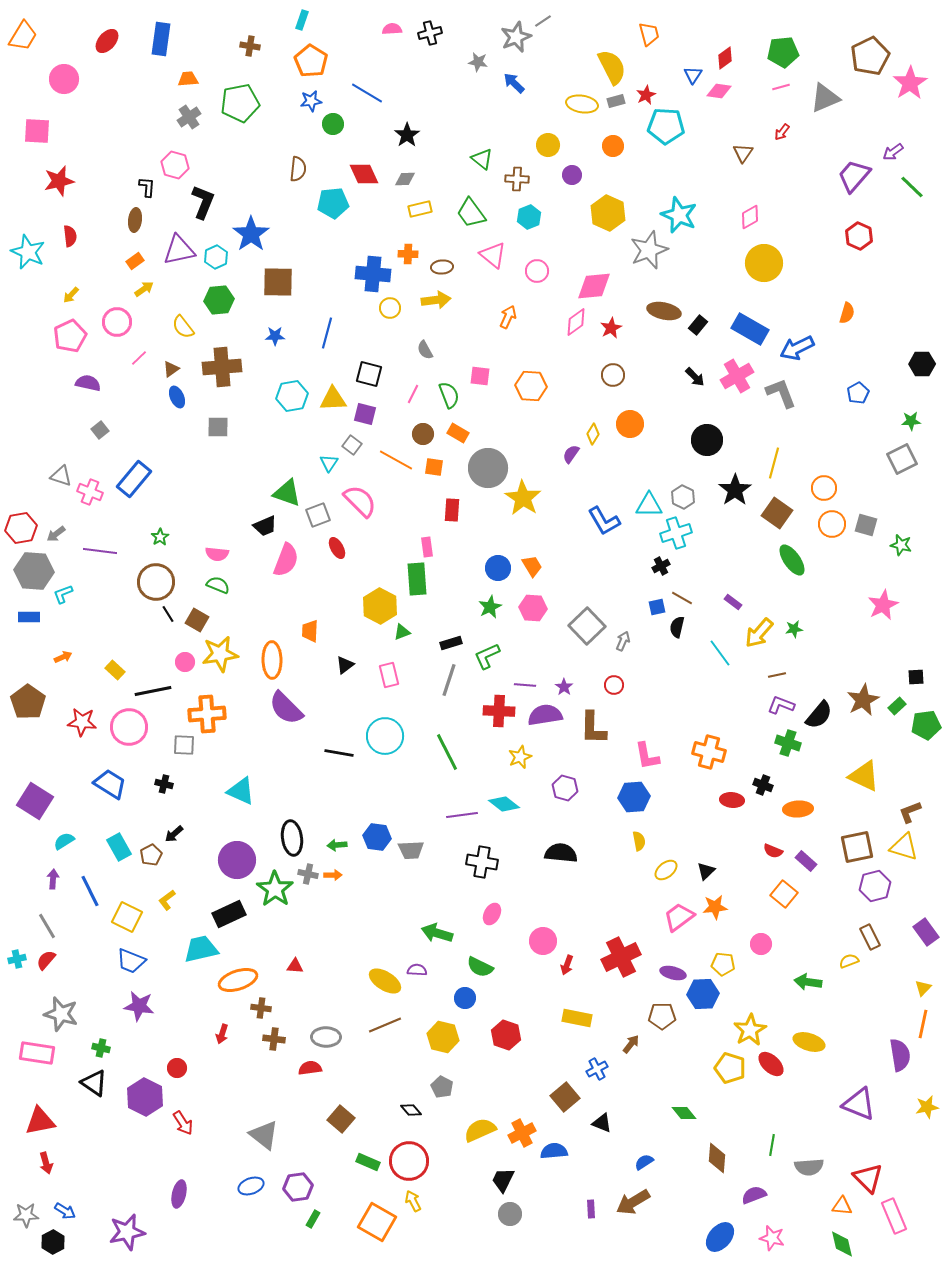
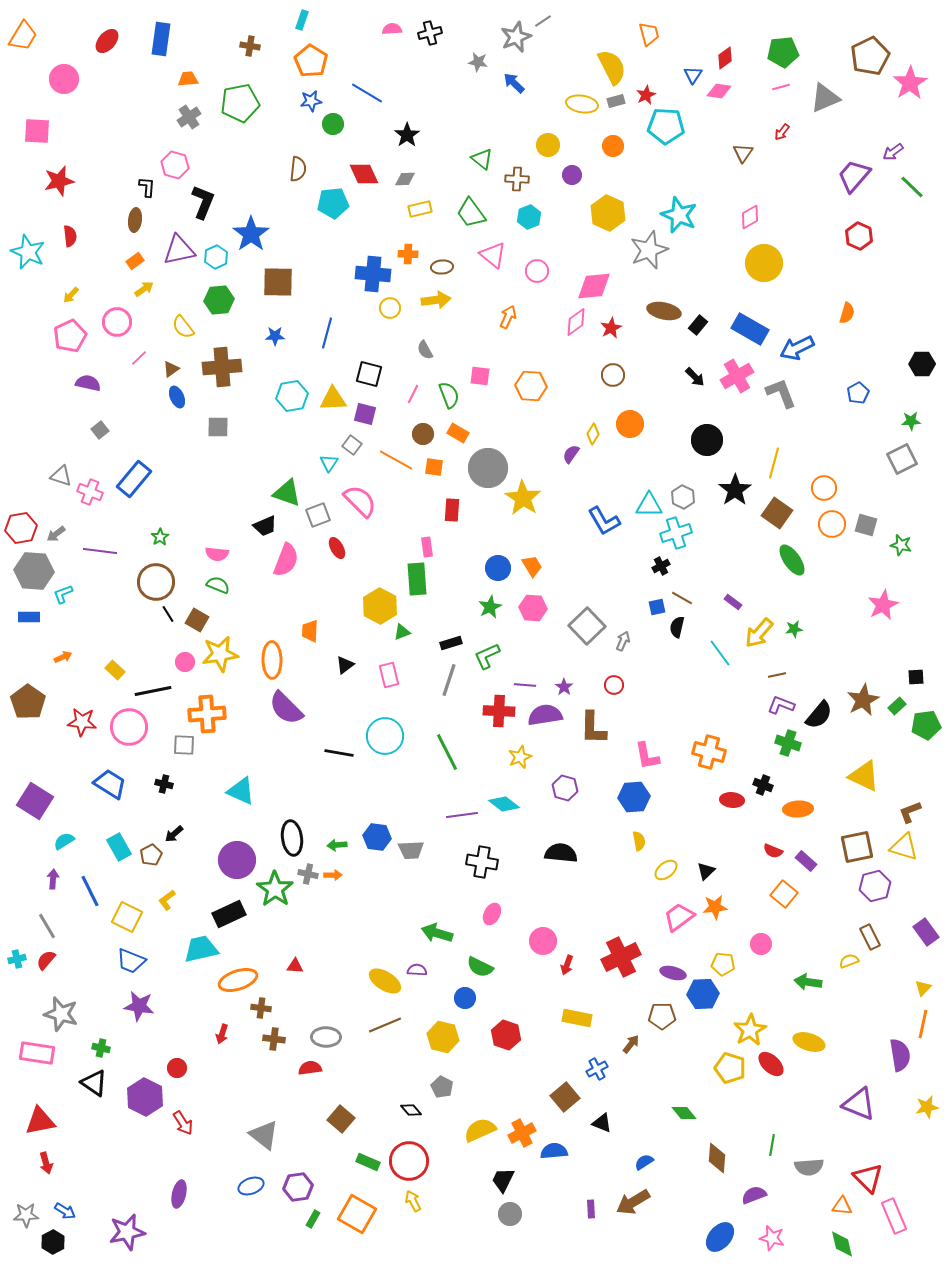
orange square at (377, 1222): moved 20 px left, 8 px up
